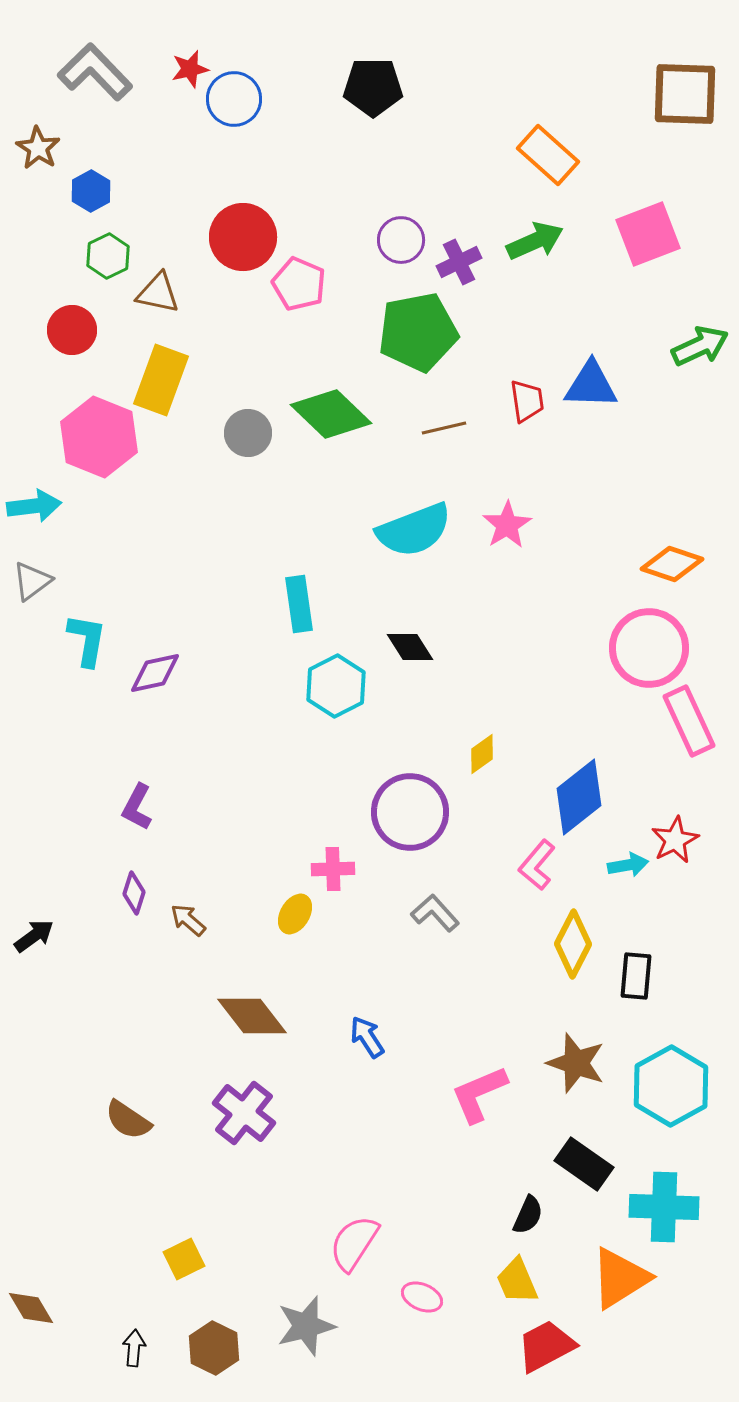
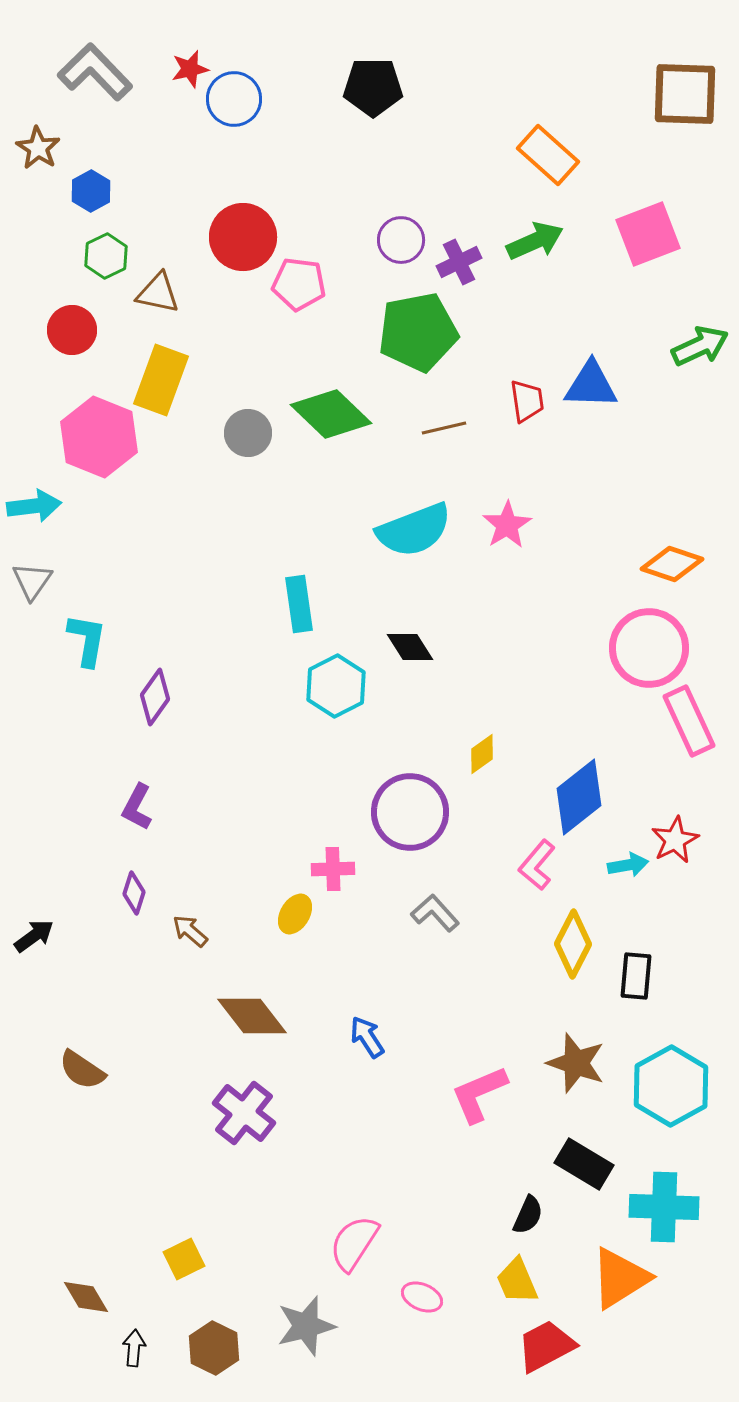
green hexagon at (108, 256): moved 2 px left
pink pentagon at (299, 284): rotated 16 degrees counterclockwise
gray triangle at (32, 581): rotated 18 degrees counterclockwise
purple diamond at (155, 673): moved 24 px down; rotated 42 degrees counterclockwise
brown arrow at (188, 920): moved 2 px right, 11 px down
brown semicircle at (128, 1120): moved 46 px left, 50 px up
black rectangle at (584, 1164): rotated 4 degrees counterclockwise
brown diamond at (31, 1308): moved 55 px right, 11 px up
